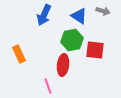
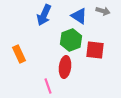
green hexagon: moved 1 px left; rotated 10 degrees counterclockwise
red ellipse: moved 2 px right, 2 px down
